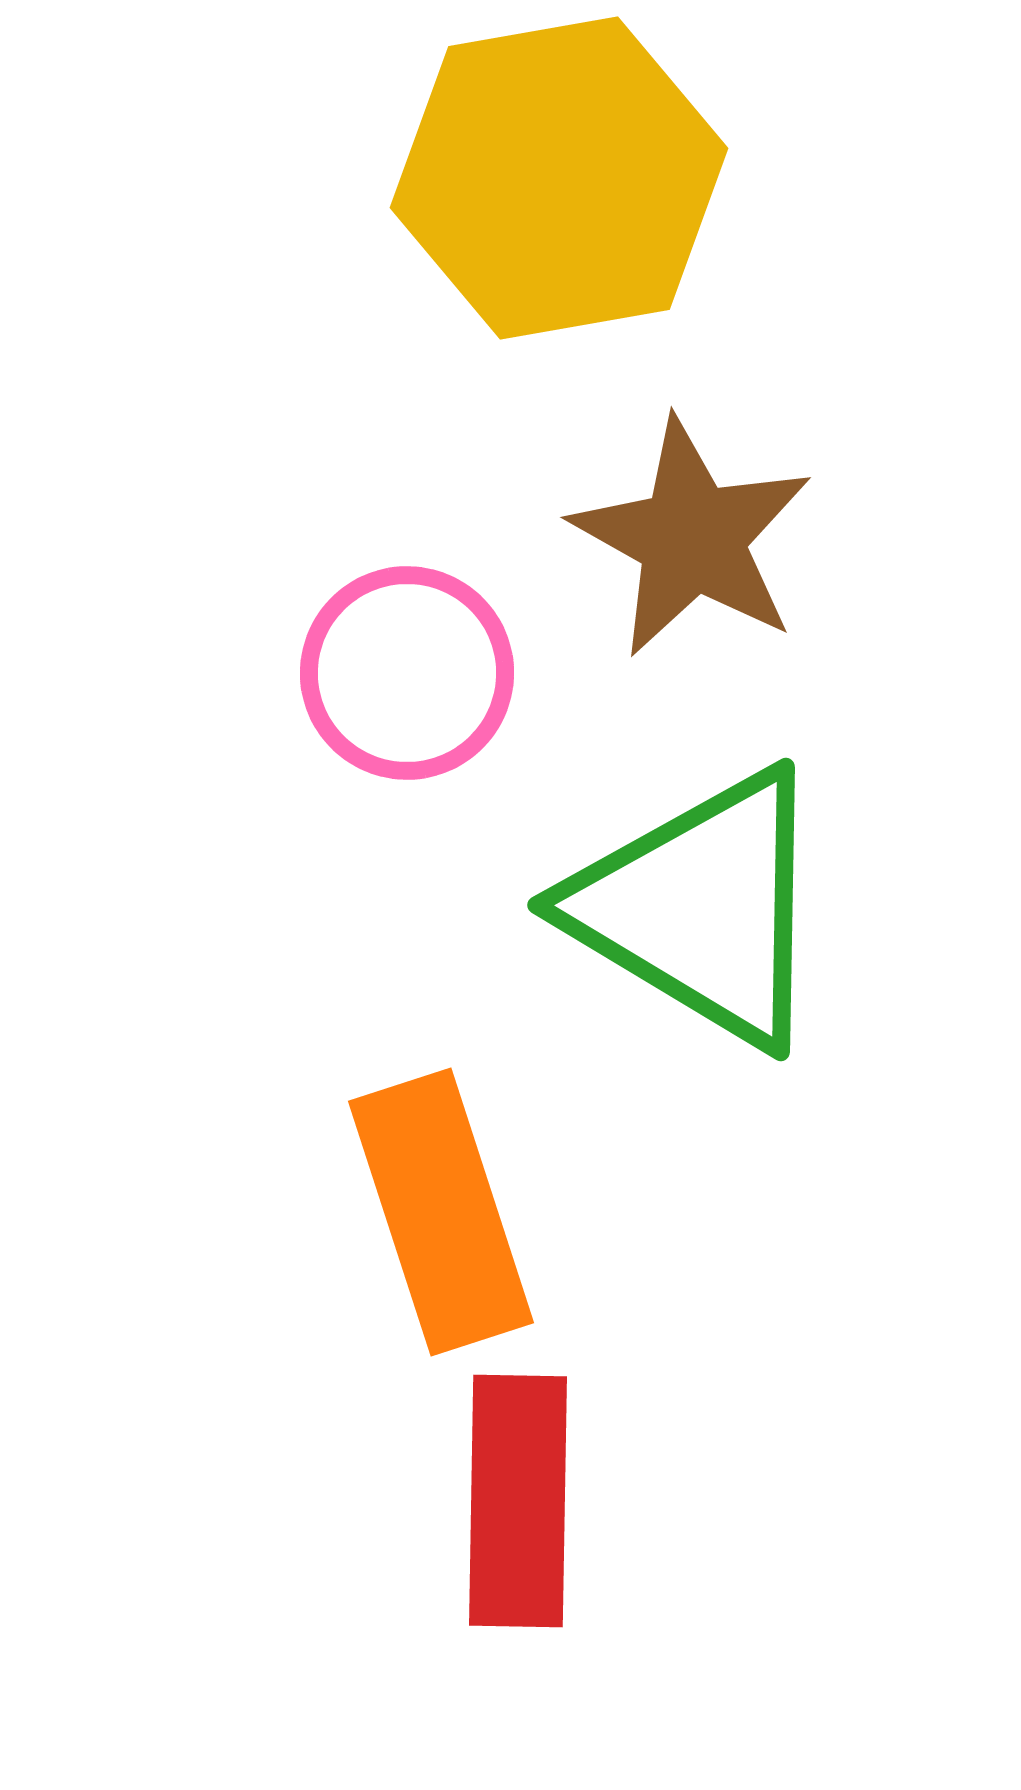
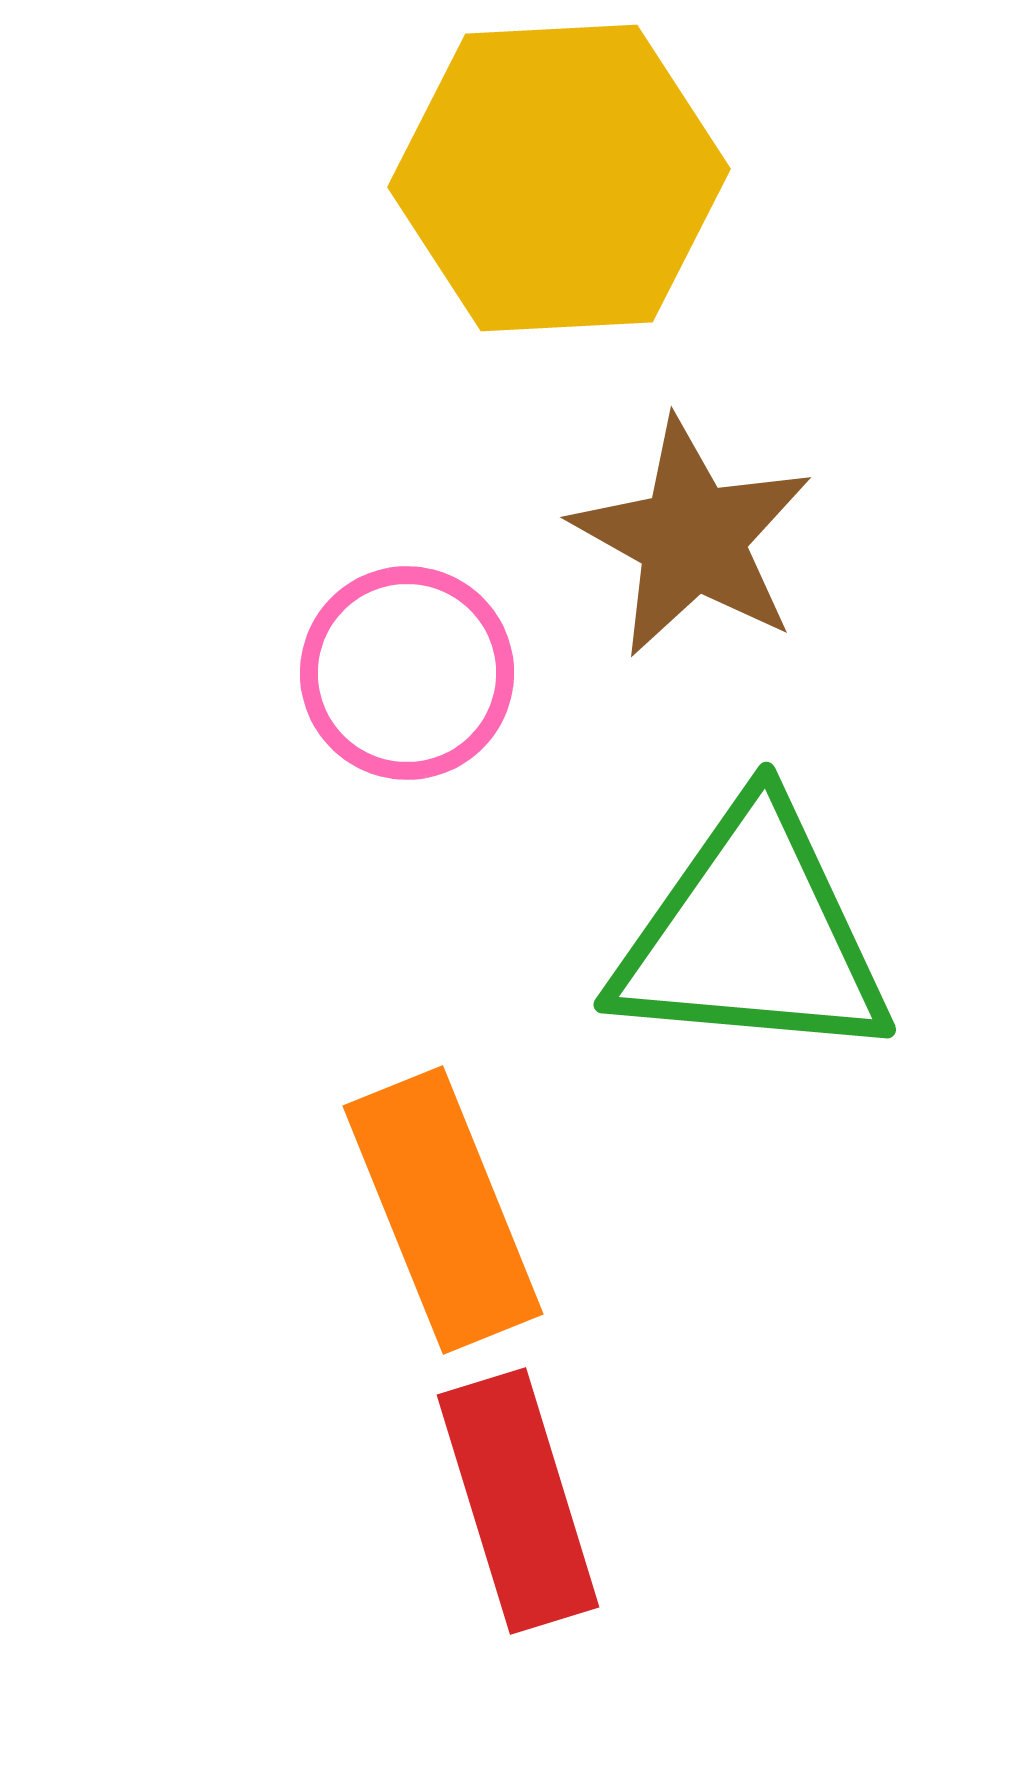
yellow hexagon: rotated 7 degrees clockwise
green triangle: moved 51 px right, 27 px down; rotated 26 degrees counterclockwise
orange rectangle: moved 2 px right, 2 px up; rotated 4 degrees counterclockwise
red rectangle: rotated 18 degrees counterclockwise
